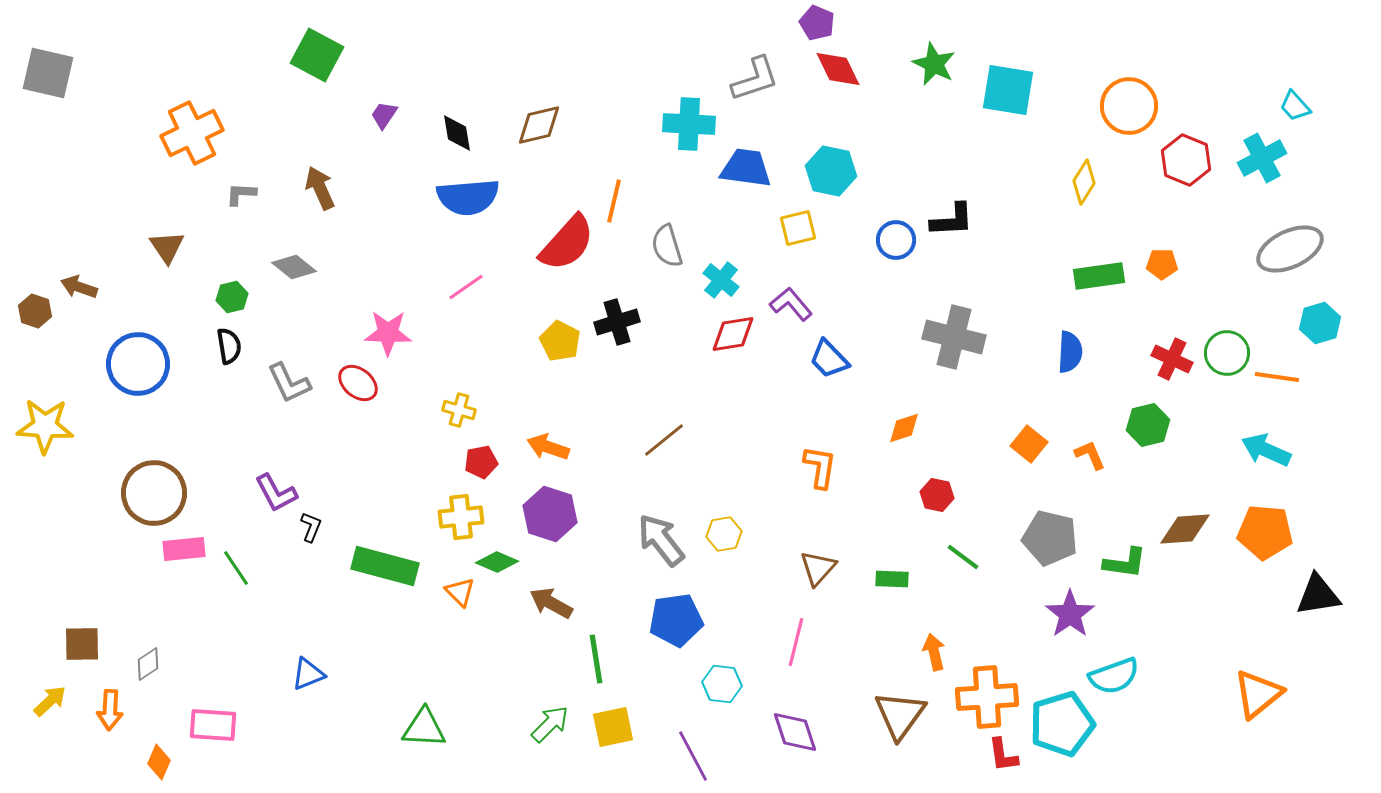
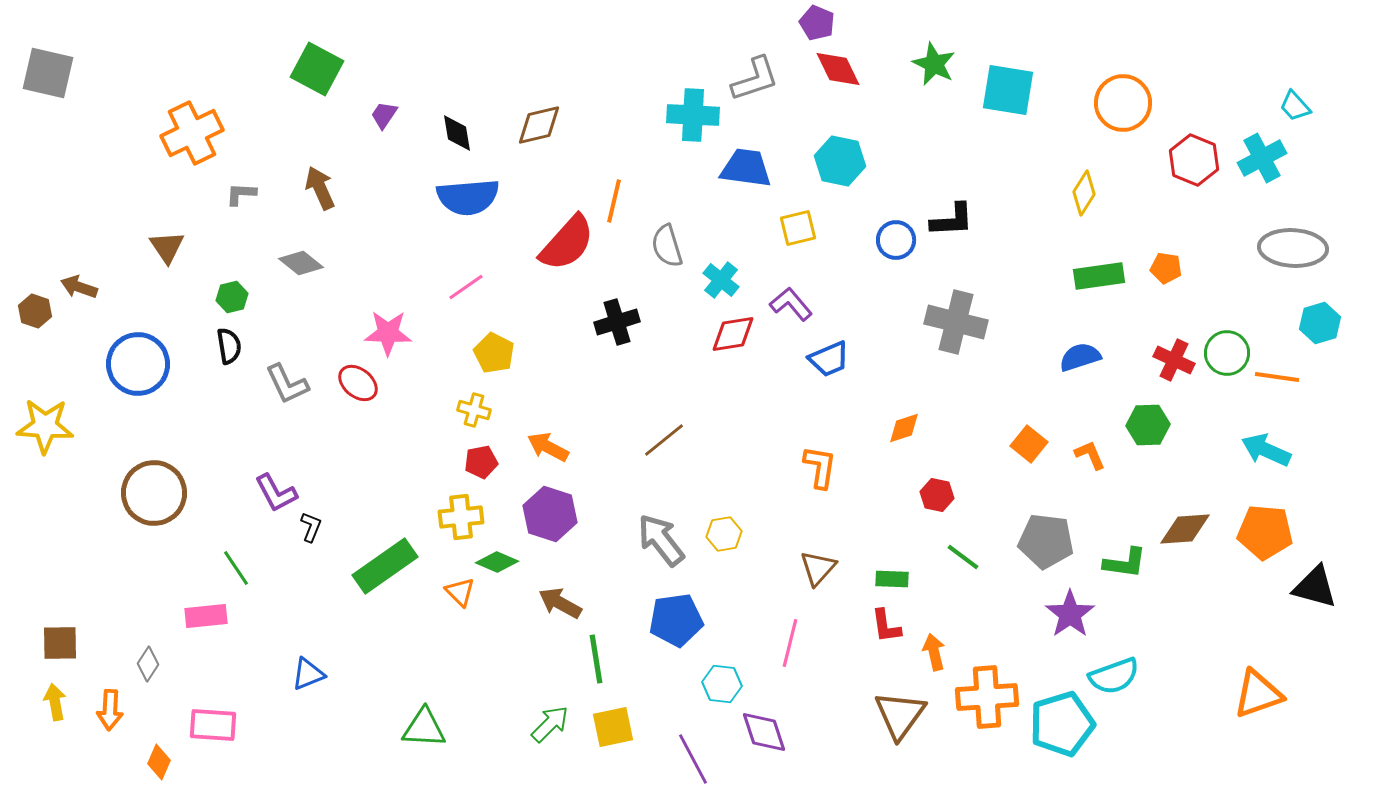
green square at (317, 55): moved 14 px down
orange circle at (1129, 106): moved 6 px left, 3 px up
cyan cross at (689, 124): moved 4 px right, 9 px up
red hexagon at (1186, 160): moved 8 px right
cyan hexagon at (831, 171): moved 9 px right, 10 px up
yellow diamond at (1084, 182): moved 11 px down
gray ellipse at (1290, 249): moved 3 px right, 1 px up; rotated 28 degrees clockwise
orange pentagon at (1162, 264): moved 4 px right, 4 px down; rotated 8 degrees clockwise
gray diamond at (294, 267): moved 7 px right, 4 px up
gray cross at (954, 337): moved 2 px right, 15 px up
yellow pentagon at (560, 341): moved 66 px left, 12 px down
blue semicircle at (1070, 352): moved 10 px right, 5 px down; rotated 111 degrees counterclockwise
blue trapezoid at (829, 359): rotated 69 degrees counterclockwise
red cross at (1172, 359): moved 2 px right, 1 px down
gray L-shape at (289, 383): moved 2 px left, 1 px down
yellow cross at (459, 410): moved 15 px right
green hexagon at (1148, 425): rotated 12 degrees clockwise
orange arrow at (548, 447): rotated 9 degrees clockwise
gray pentagon at (1050, 538): moved 4 px left, 3 px down; rotated 6 degrees counterclockwise
pink rectangle at (184, 549): moved 22 px right, 67 px down
green rectangle at (385, 566): rotated 50 degrees counterclockwise
black triangle at (1318, 595): moved 3 px left, 8 px up; rotated 24 degrees clockwise
brown arrow at (551, 603): moved 9 px right
pink line at (796, 642): moved 6 px left, 1 px down
brown square at (82, 644): moved 22 px left, 1 px up
gray diamond at (148, 664): rotated 24 degrees counterclockwise
orange triangle at (1258, 694): rotated 20 degrees clockwise
yellow arrow at (50, 701): moved 5 px right, 1 px down; rotated 57 degrees counterclockwise
purple diamond at (795, 732): moved 31 px left
red L-shape at (1003, 755): moved 117 px left, 129 px up
purple line at (693, 756): moved 3 px down
